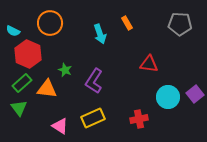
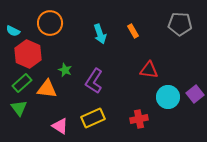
orange rectangle: moved 6 px right, 8 px down
red triangle: moved 6 px down
